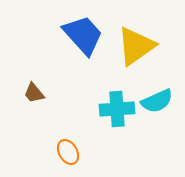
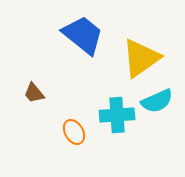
blue trapezoid: rotated 9 degrees counterclockwise
yellow triangle: moved 5 px right, 12 px down
cyan cross: moved 6 px down
orange ellipse: moved 6 px right, 20 px up
